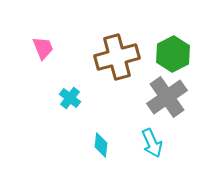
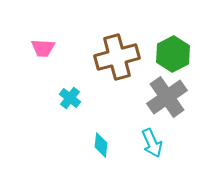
pink trapezoid: rotated 115 degrees clockwise
